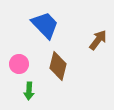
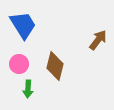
blue trapezoid: moved 22 px left; rotated 12 degrees clockwise
brown diamond: moved 3 px left
green arrow: moved 1 px left, 2 px up
